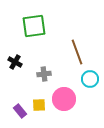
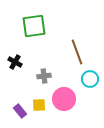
gray cross: moved 2 px down
